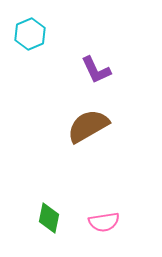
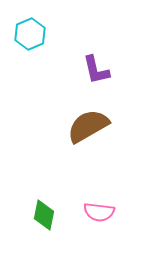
purple L-shape: rotated 12 degrees clockwise
green diamond: moved 5 px left, 3 px up
pink semicircle: moved 5 px left, 10 px up; rotated 16 degrees clockwise
